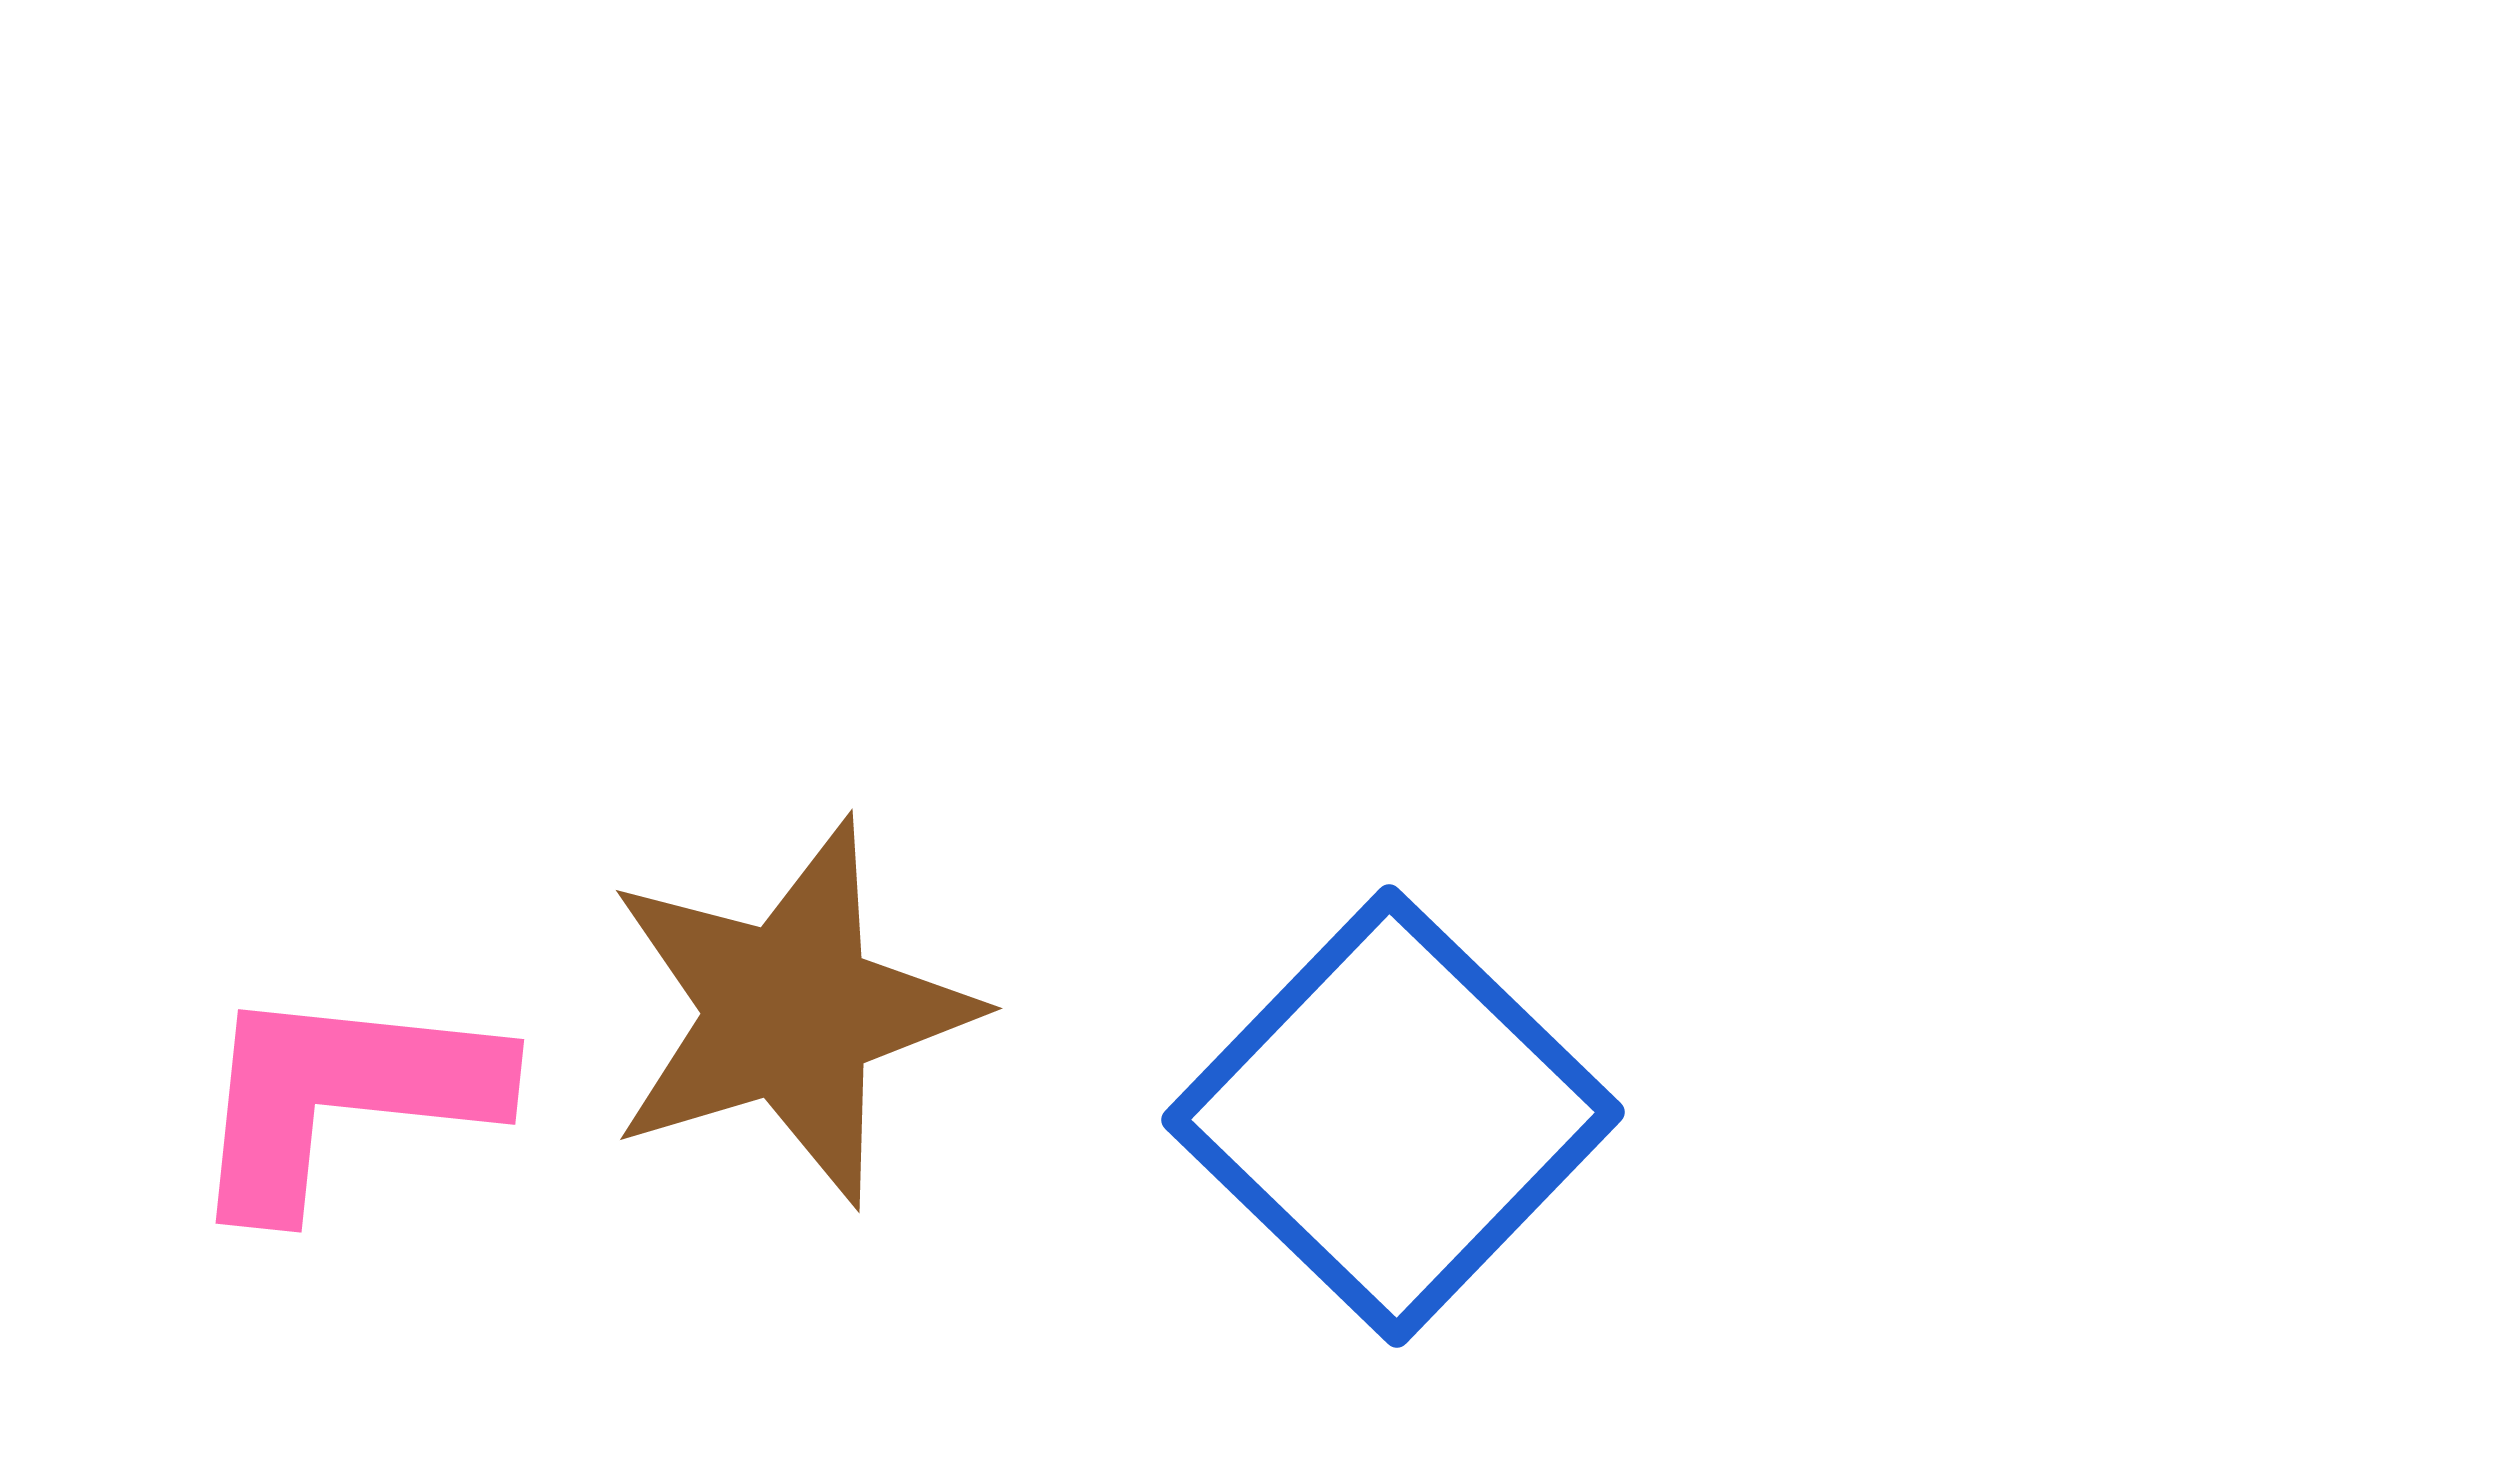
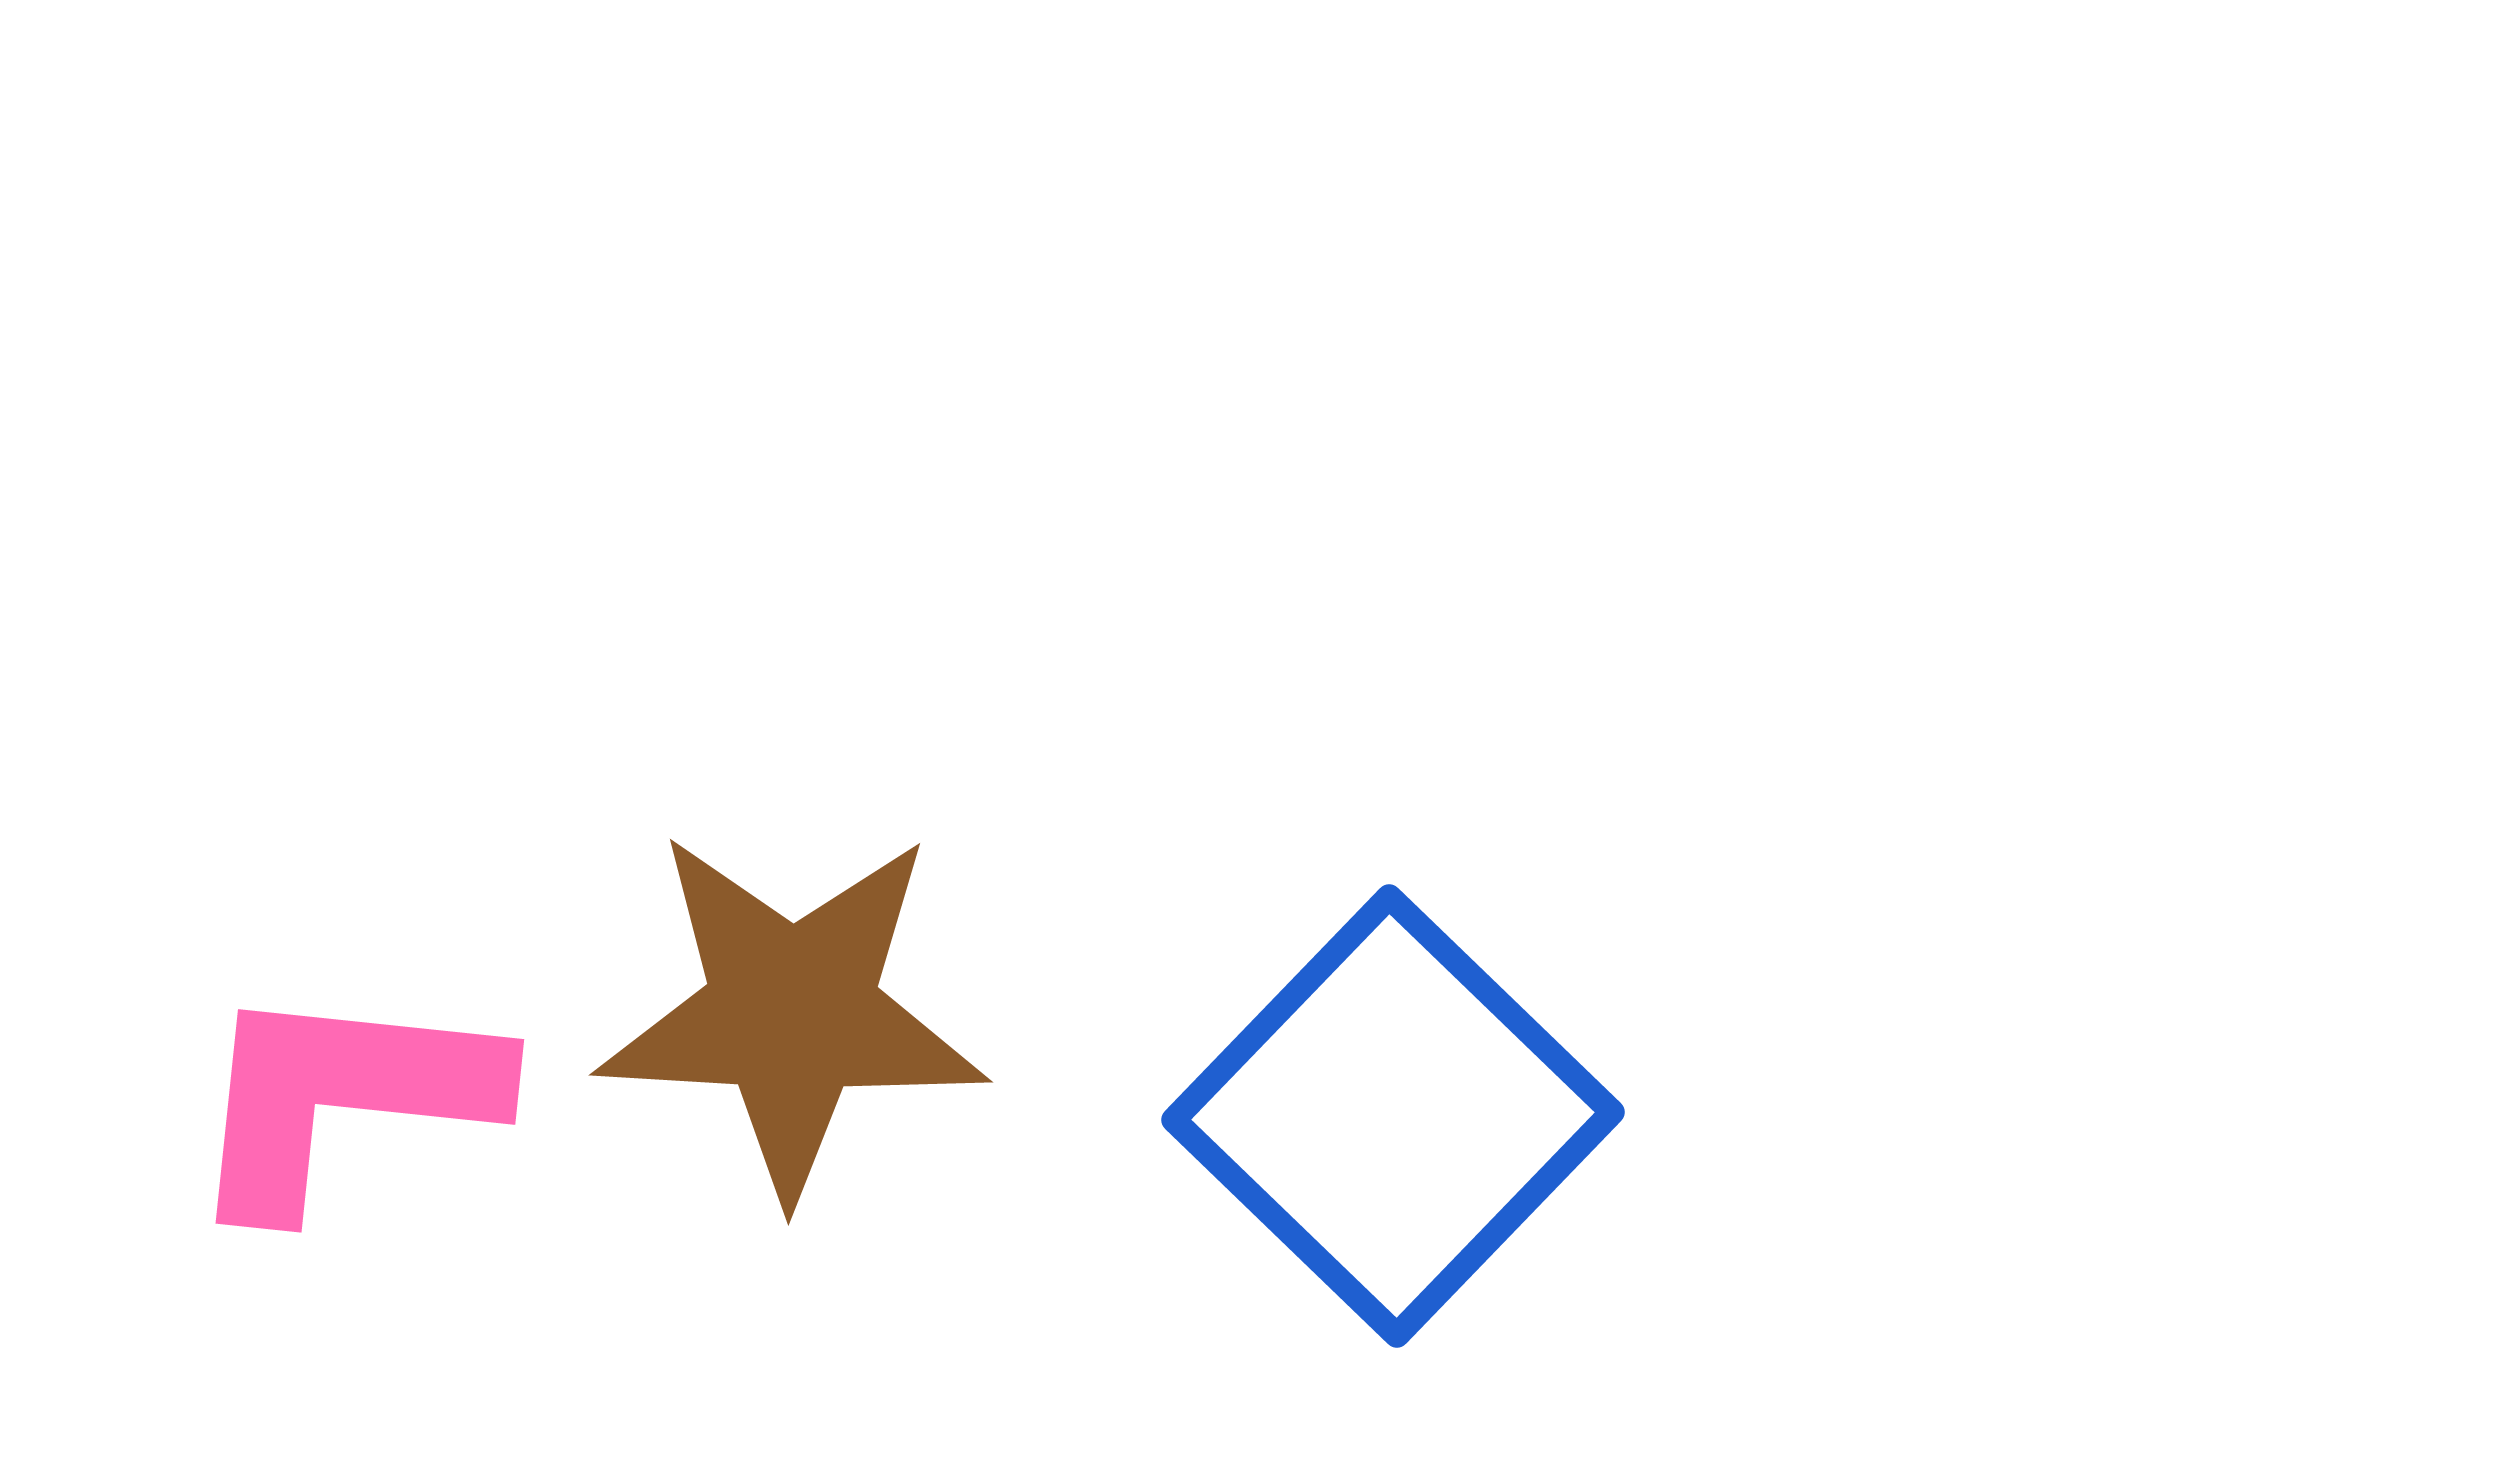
brown star: moved 2 px right, 1 px down; rotated 20 degrees clockwise
